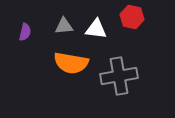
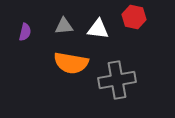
red hexagon: moved 2 px right
white triangle: moved 2 px right
gray cross: moved 2 px left, 4 px down
